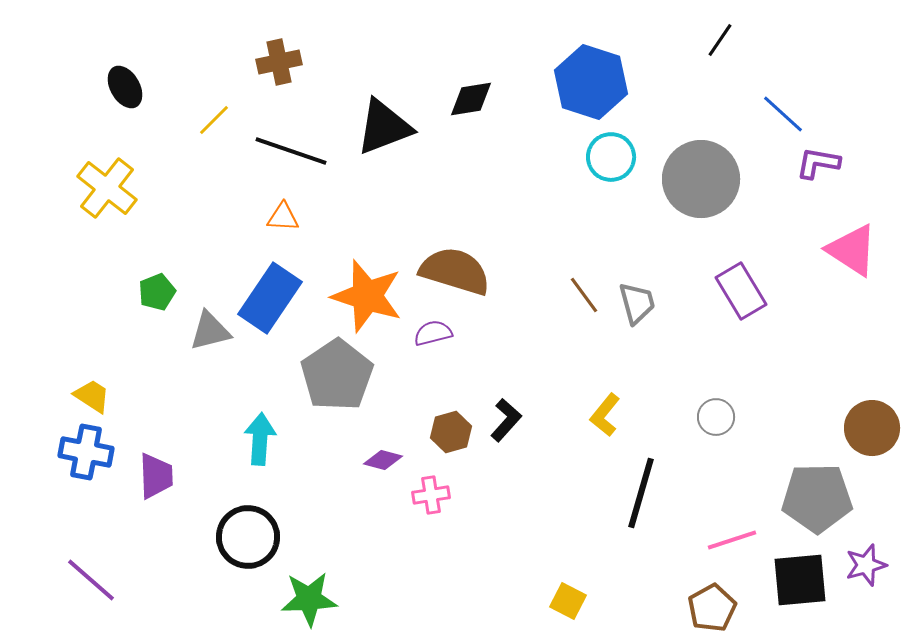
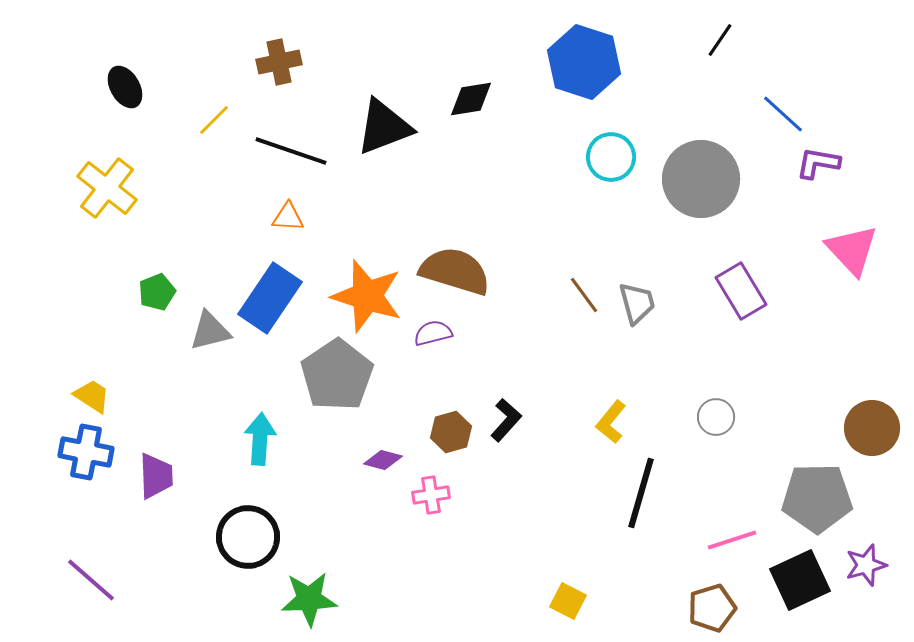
blue hexagon at (591, 82): moved 7 px left, 20 px up
orange triangle at (283, 217): moved 5 px right
pink triangle at (852, 250): rotated 14 degrees clockwise
yellow L-shape at (605, 415): moved 6 px right, 7 px down
black square at (800, 580): rotated 20 degrees counterclockwise
brown pentagon at (712, 608): rotated 12 degrees clockwise
